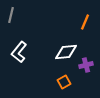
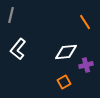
orange line: rotated 56 degrees counterclockwise
white L-shape: moved 1 px left, 3 px up
